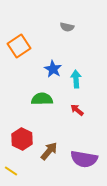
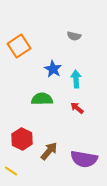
gray semicircle: moved 7 px right, 9 px down
red arrow: moved 2 px up
